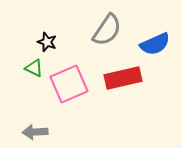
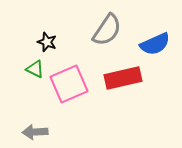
green triangle: moved 1 px right, 1 px down
